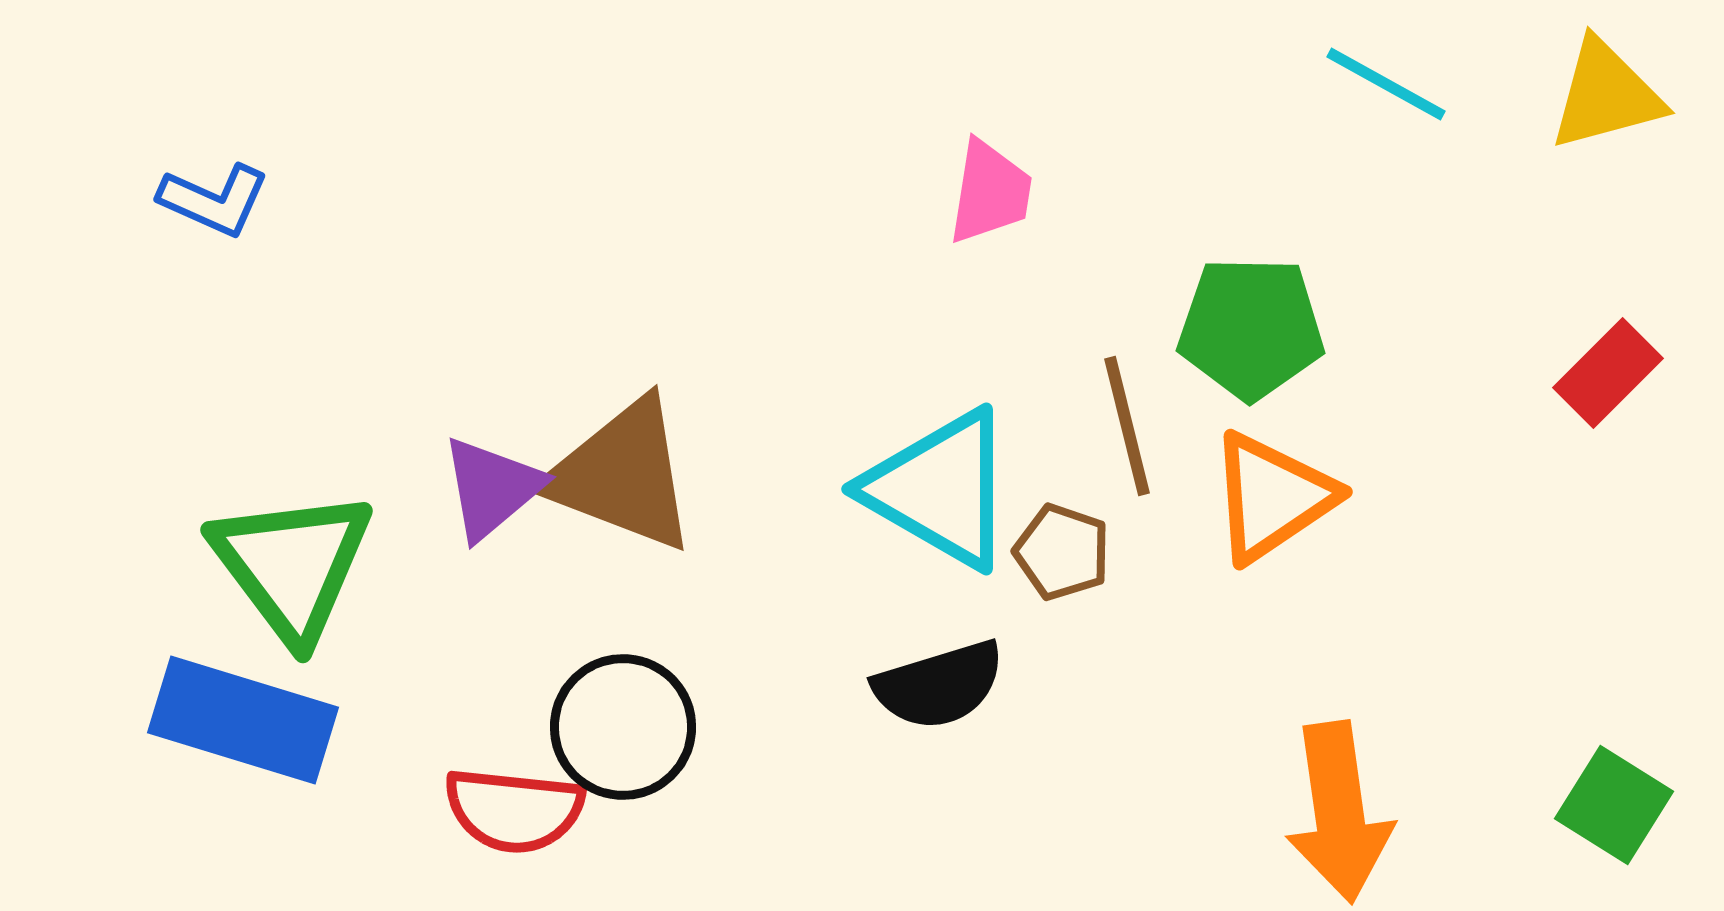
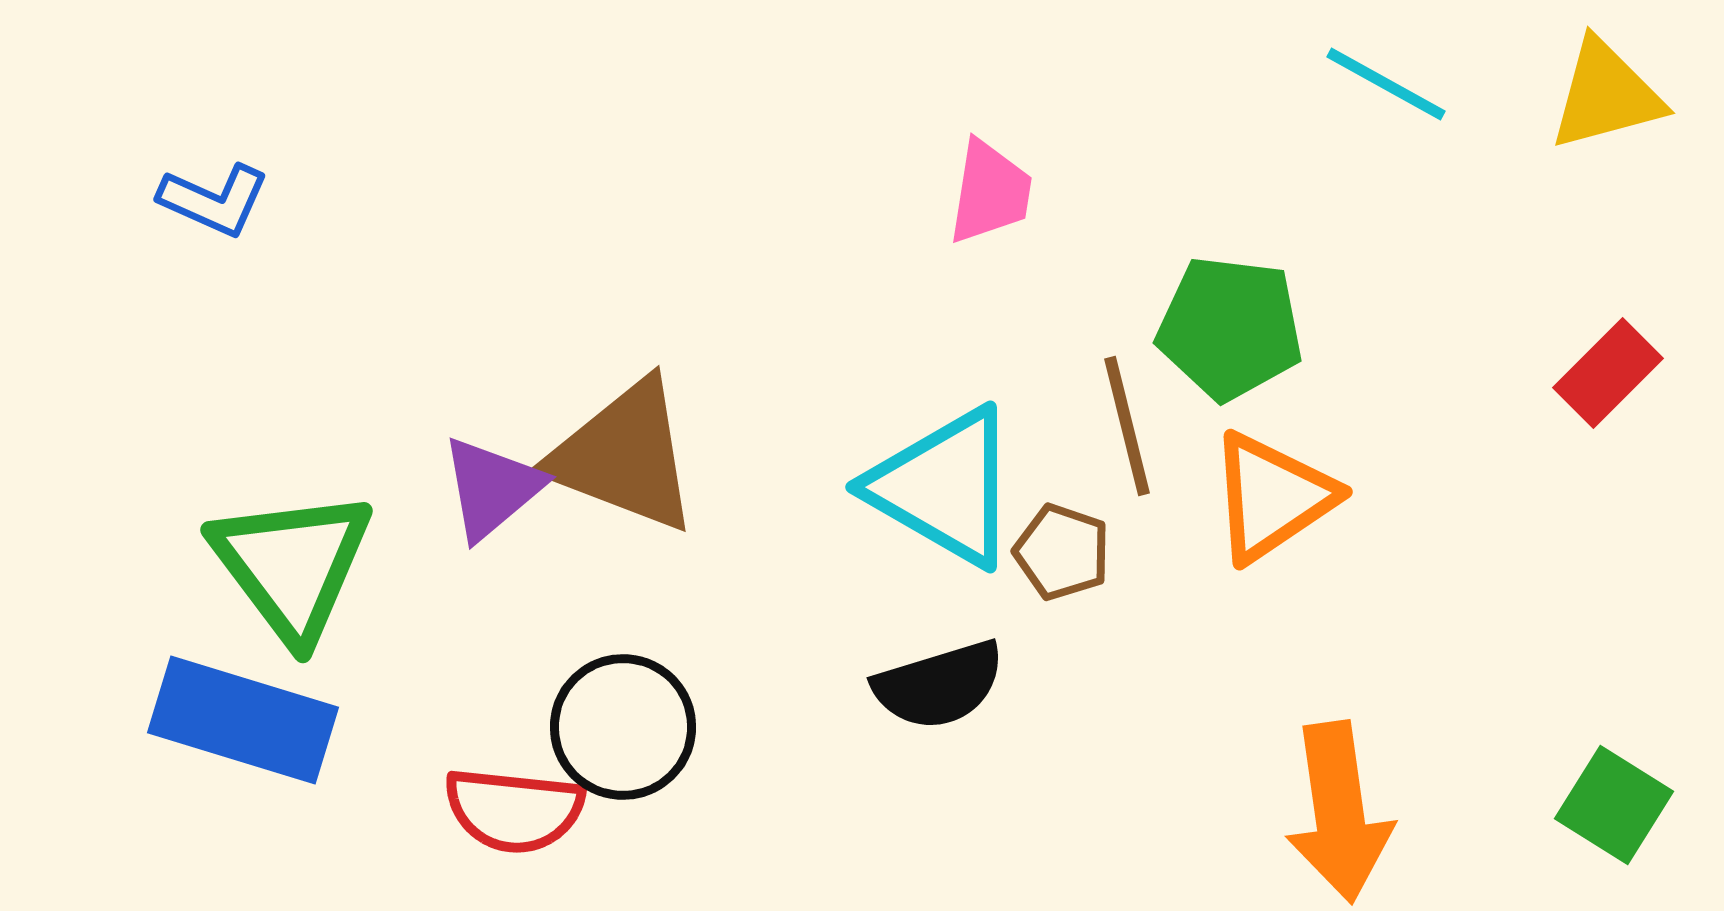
green pentagon: moved 21 px left; rotated 6 degrees clockwise
brown triangle: moved 2 px right, 19 px up
cyan triangle: moved 4 px right, 2 px up
